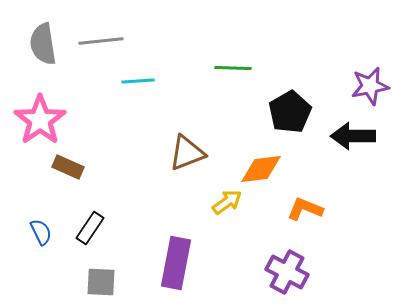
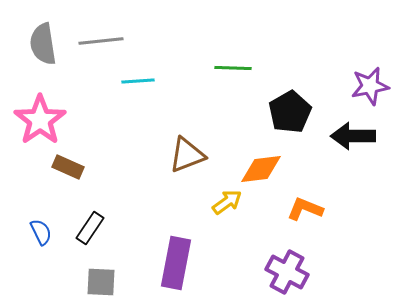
brown triangle: moved 2 px down
